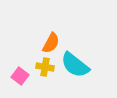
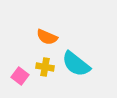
orange semicircle: moved 4 px left, 6 px up; rotated 85 degrees clockwise
cyan semicircle: moved 1 px right, 1 px up
